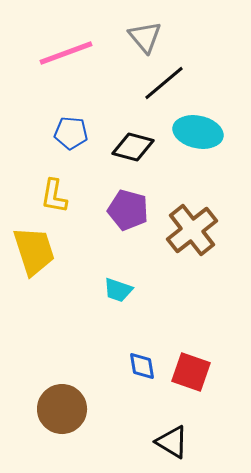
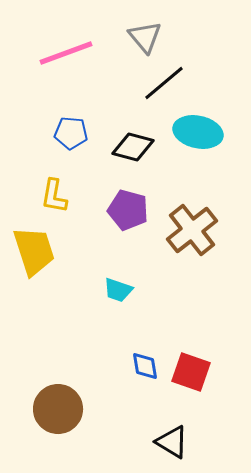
blue diamond: moved 3 px right
brown circle: moved 4 px left
